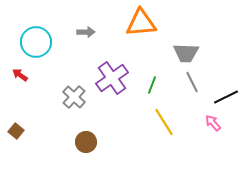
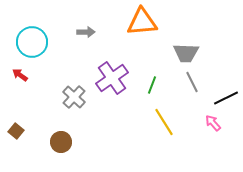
orange triangle: moved 1 px right, 1 px up
cyan circle: moved 4 px left
black line: moved 1 px down
brown circle: moved 25 px left
